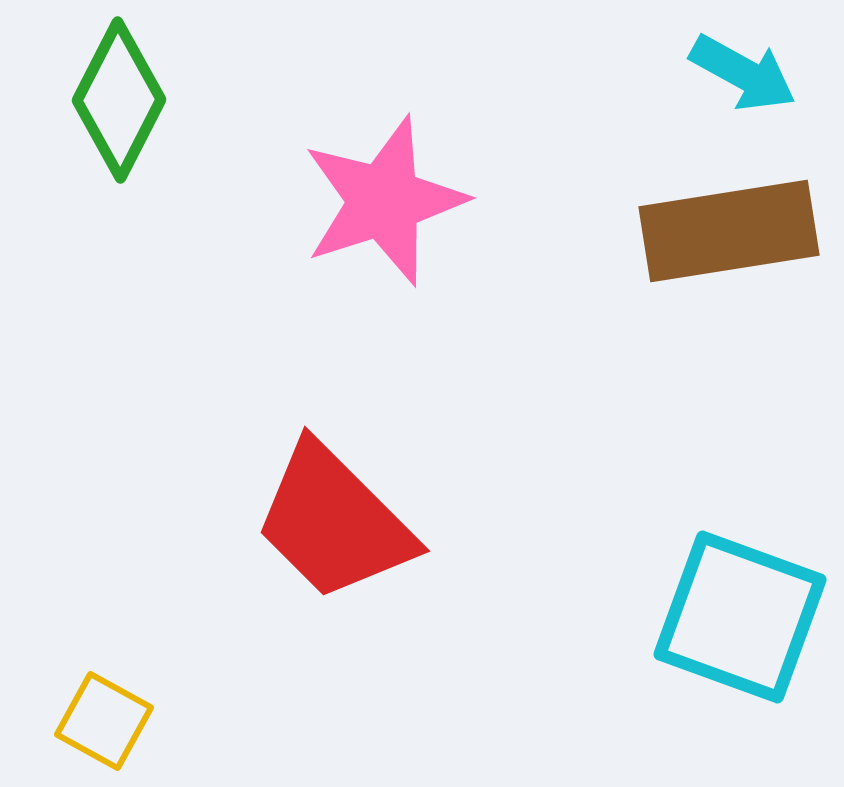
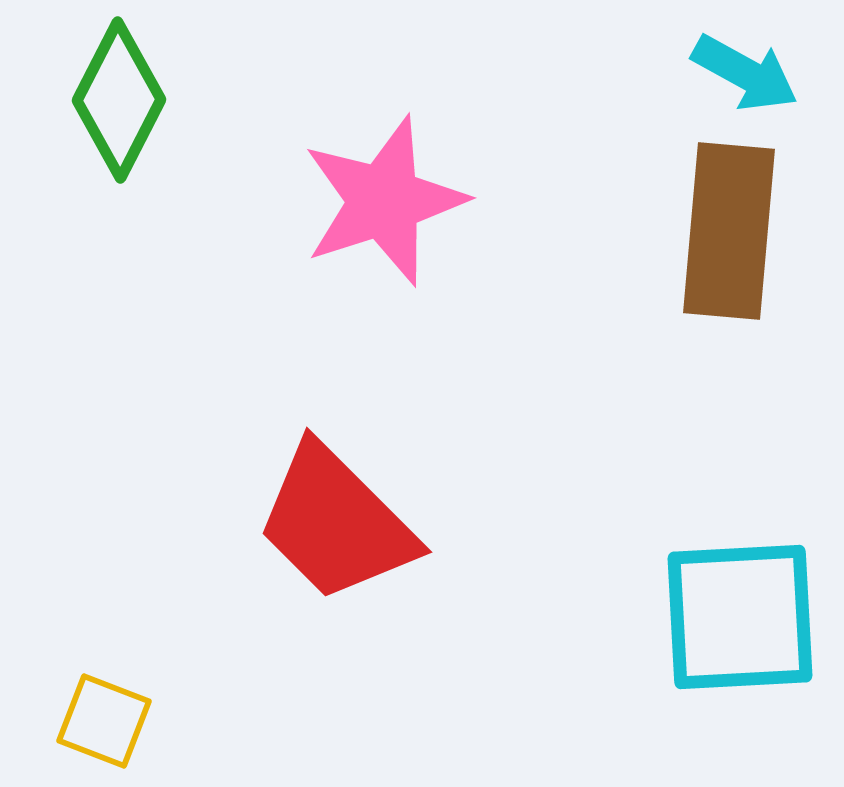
cyan arrow: moved 2 px right
brown rectangle: rotated 76 degrees counterclockwise
red trapezoid: moved 2 px right, 1 px down
cyan square: rotated 23 degrees counterclockwise
yellow square: rotated 8 degrees counterclockwise
